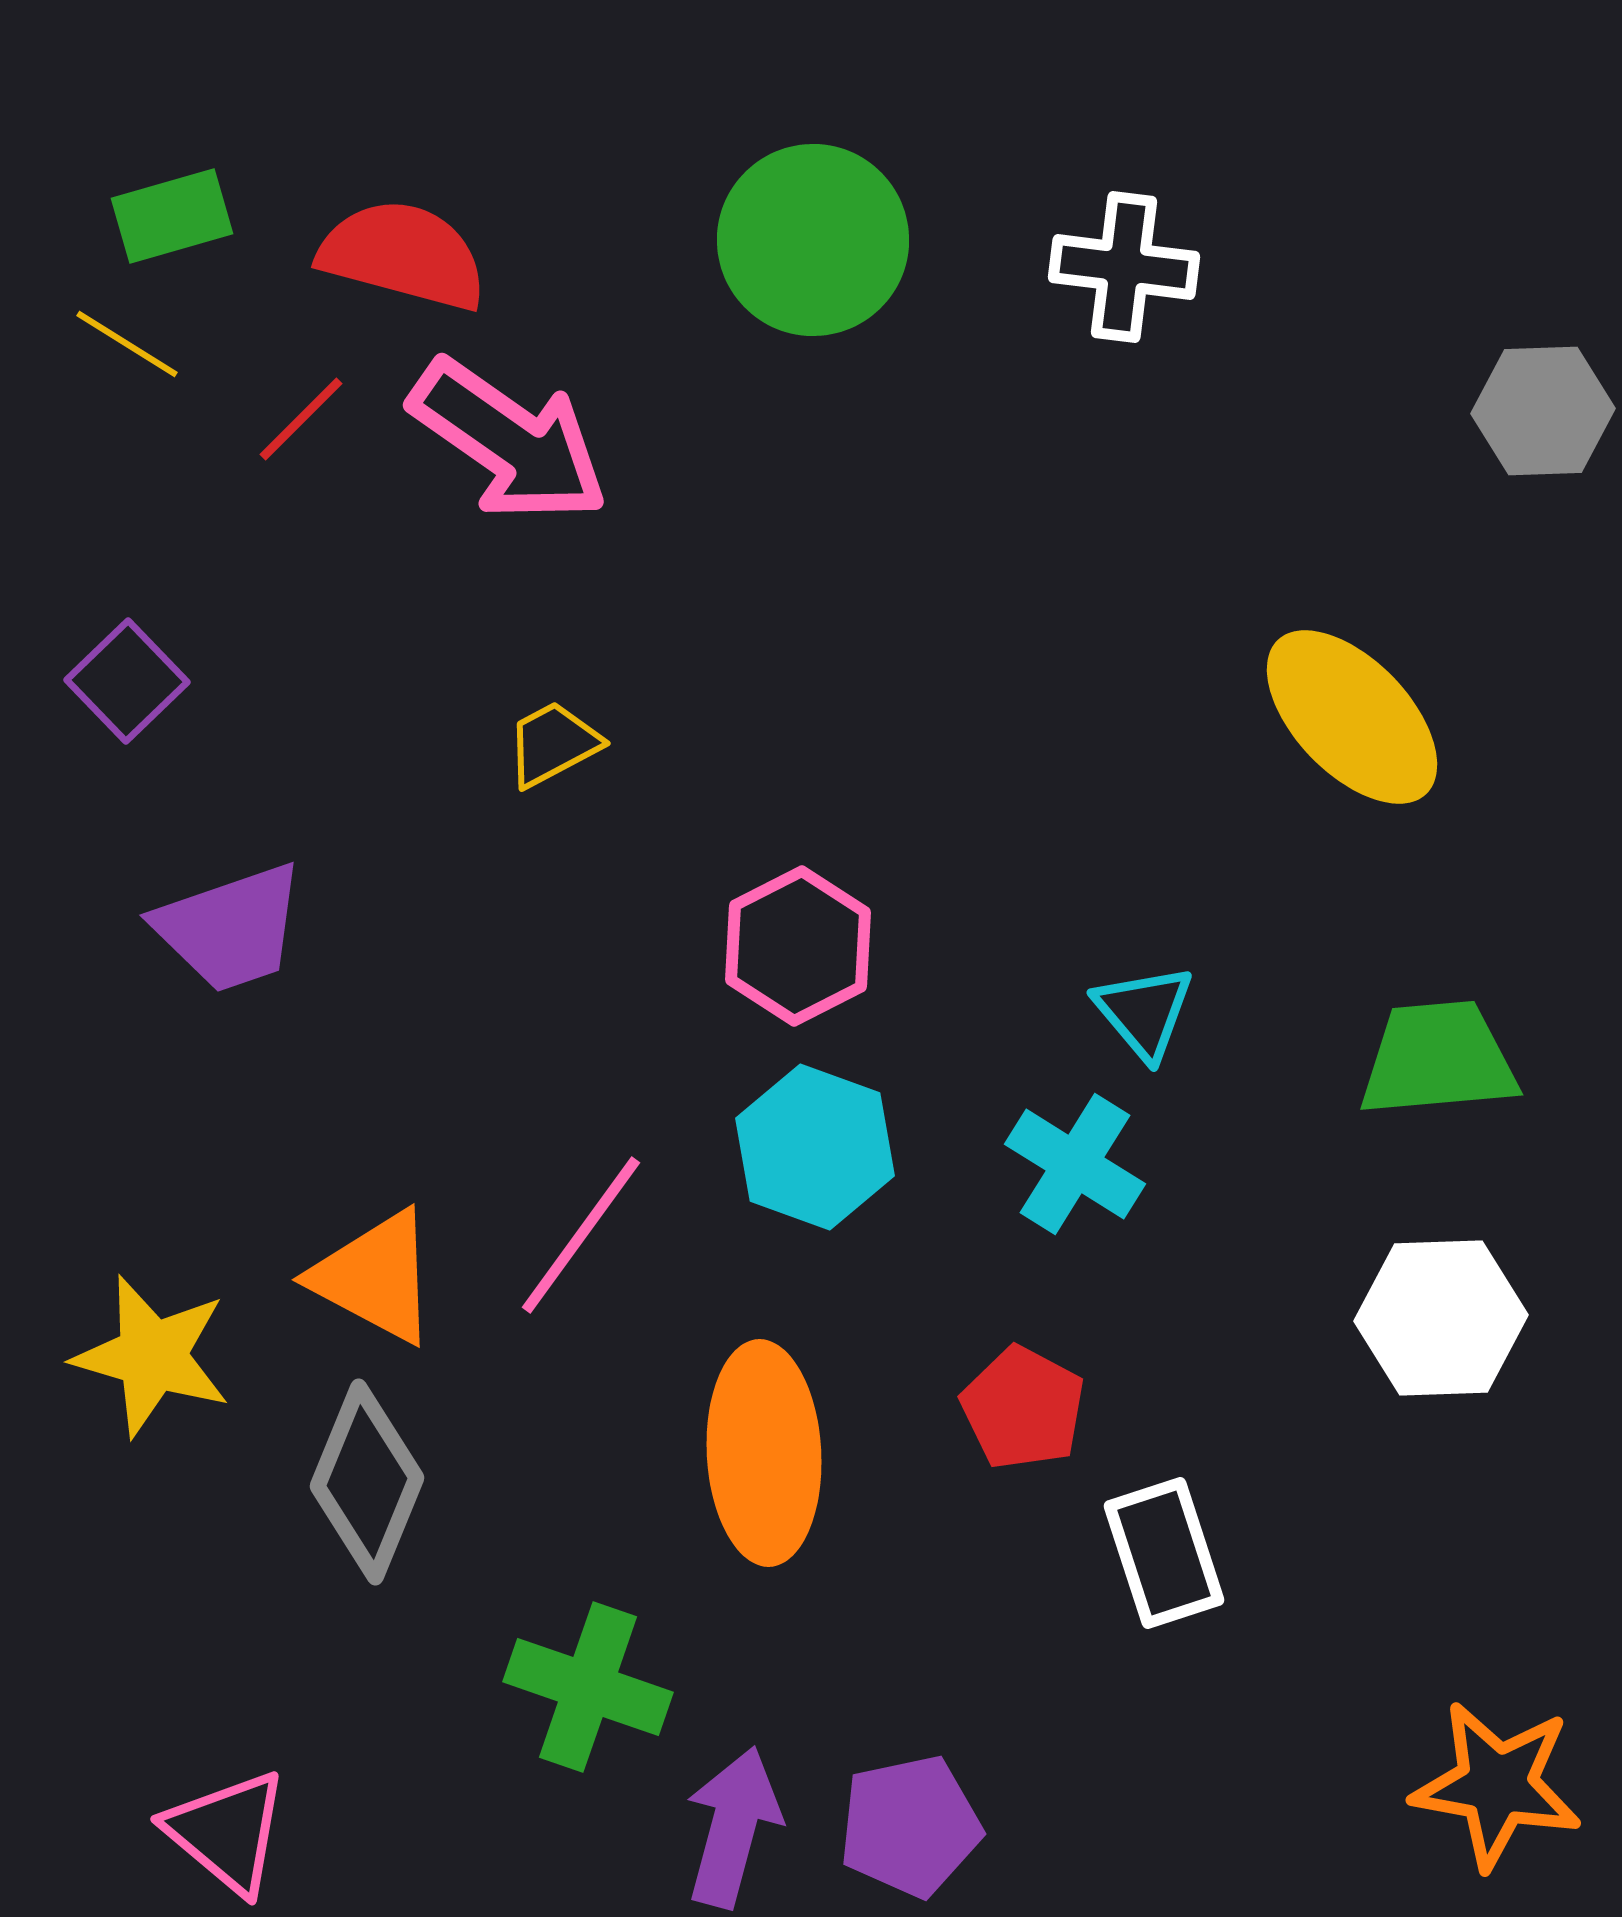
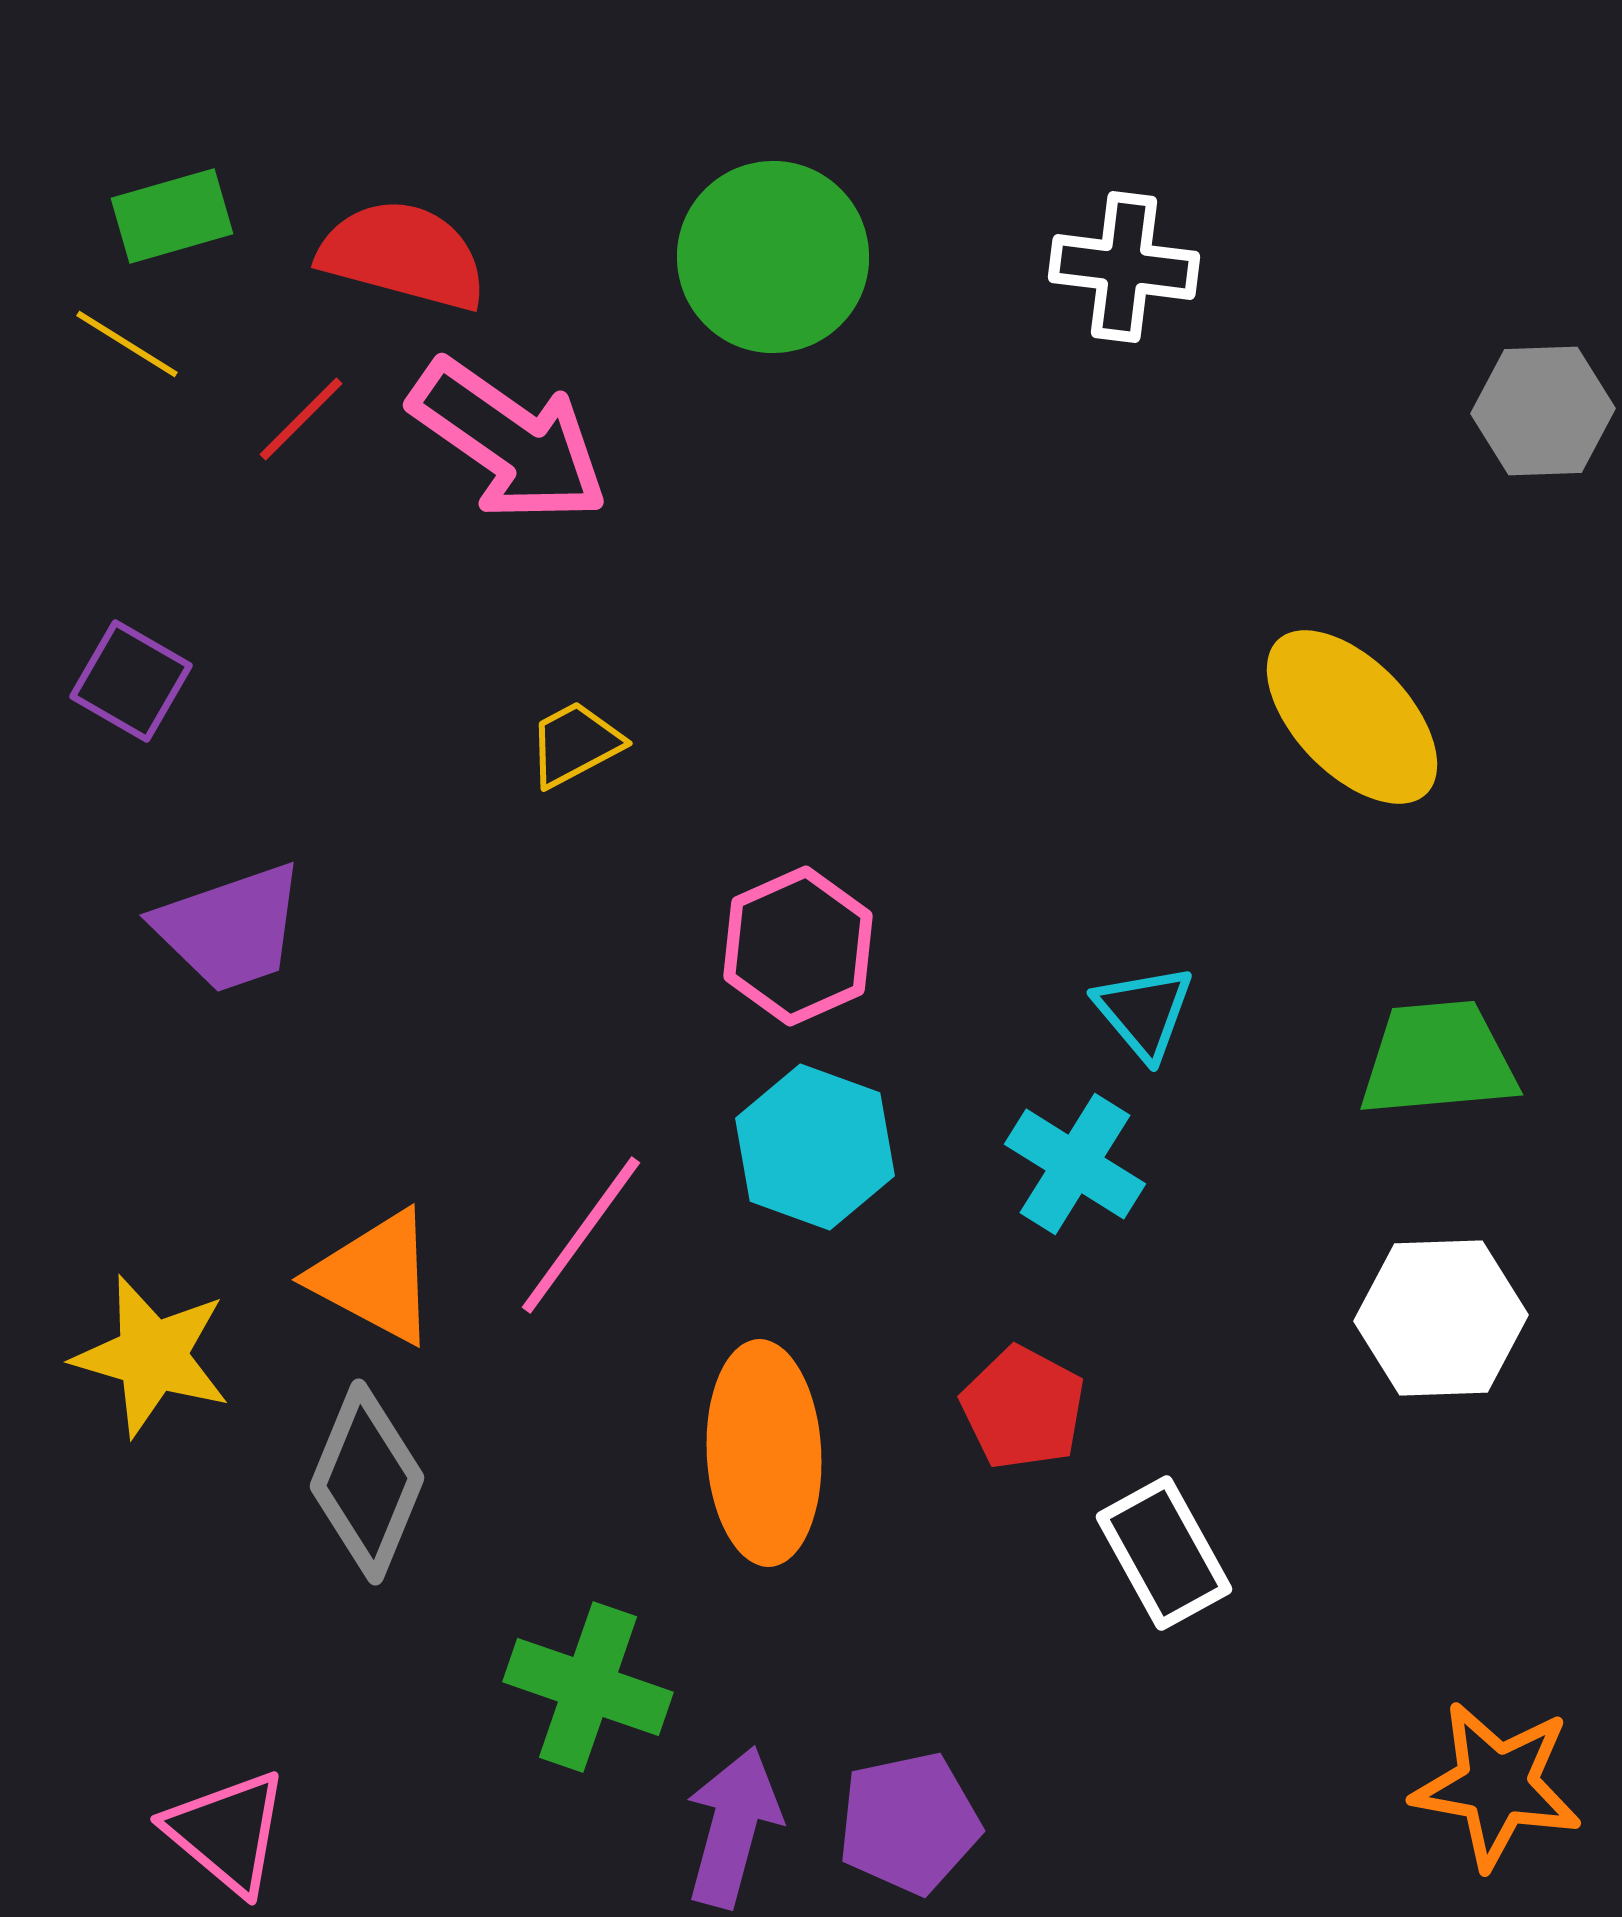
green circle: moved 40 px left, 17 px down
purple square: moved 4 px right; rotated 16 degrees counterclockwise
yellow trapezoid: moved 22 px right
pink hexagon: rotated 3 degrees clockwise
white rectangle: rotated 11 degrees counterclockwise
purple pentagon: moved 1 px left, 3 px up
